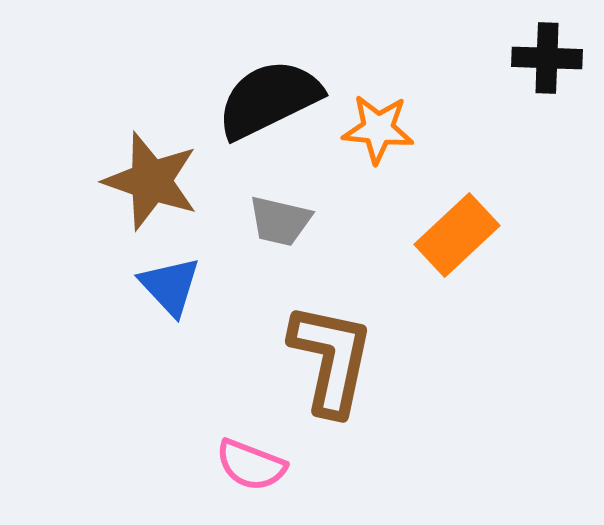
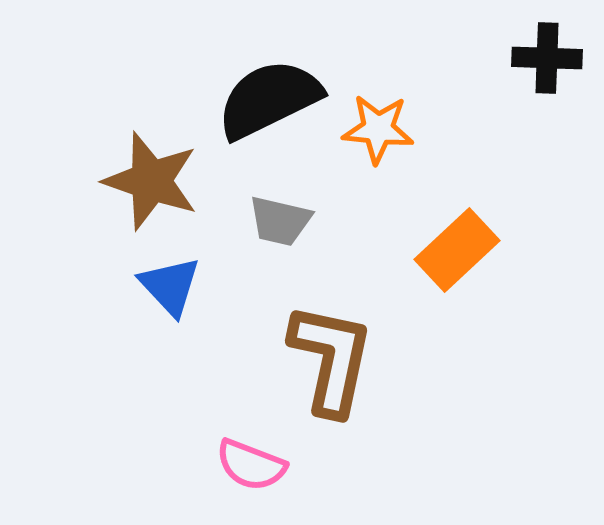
orange rectangle: moved 15 px down
